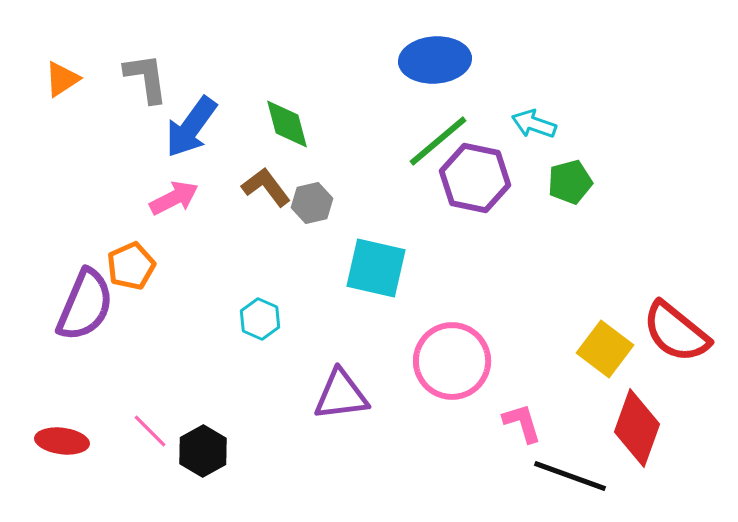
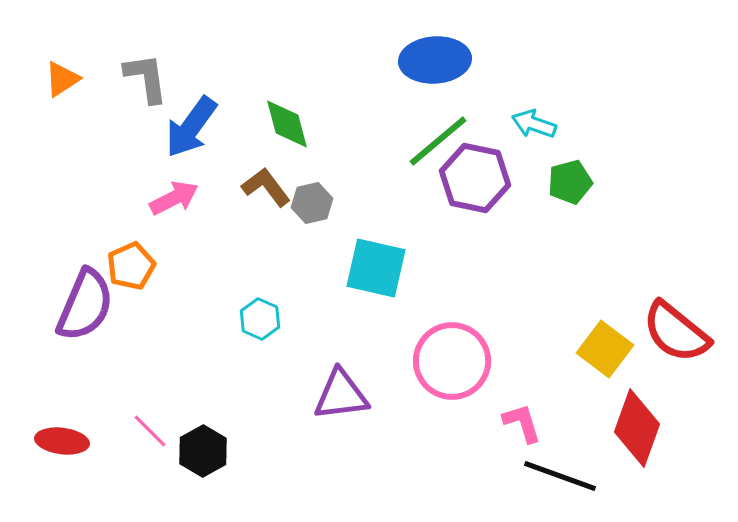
black line: moved 10 px left
